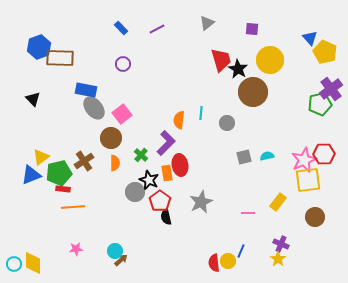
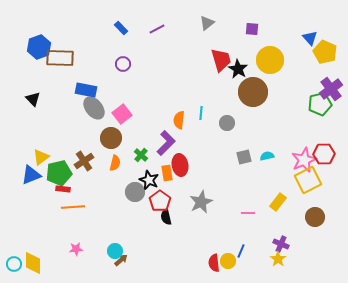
orange semicircle at (115, 163): rotated 14 degrees clockwise
yellow square at (308, 180): rotated 20 degrees counterclockwise
